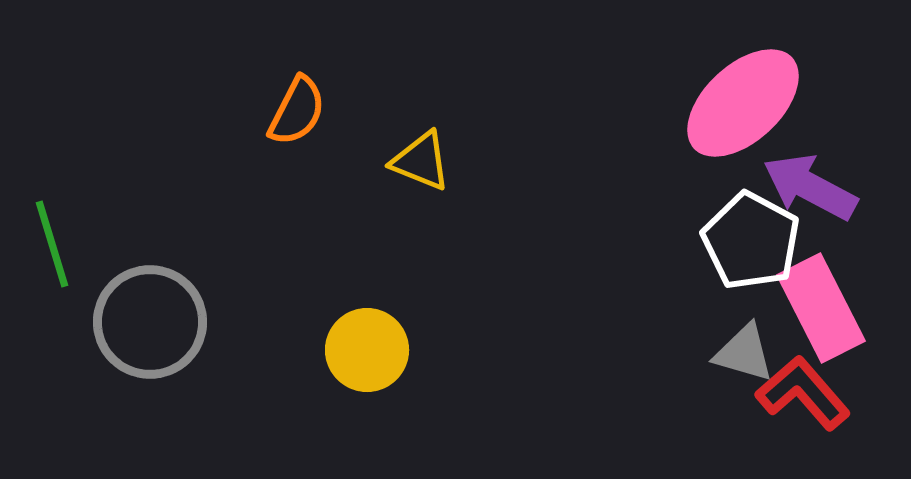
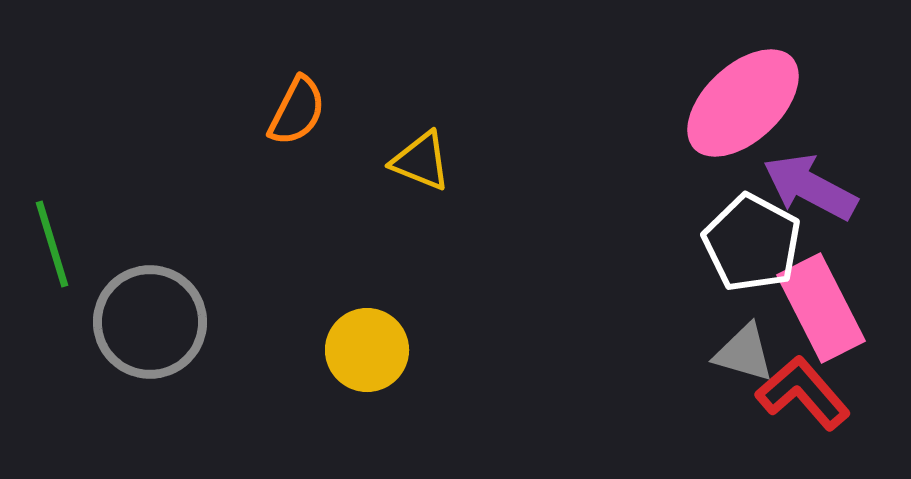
white pentagon: moved 1 px right, 2 px down
